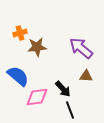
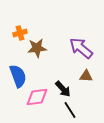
brown star: moved 1 px down
blue semicircle: rotated 30 degrees clockwise
black line: rotated 12 degrees counterclockwise
